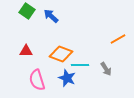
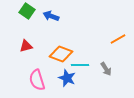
blue arrow: rotated 21 degrees counterclockwise
red triangle: moved 5 px up; rotated 16 degrees counterclockwise
